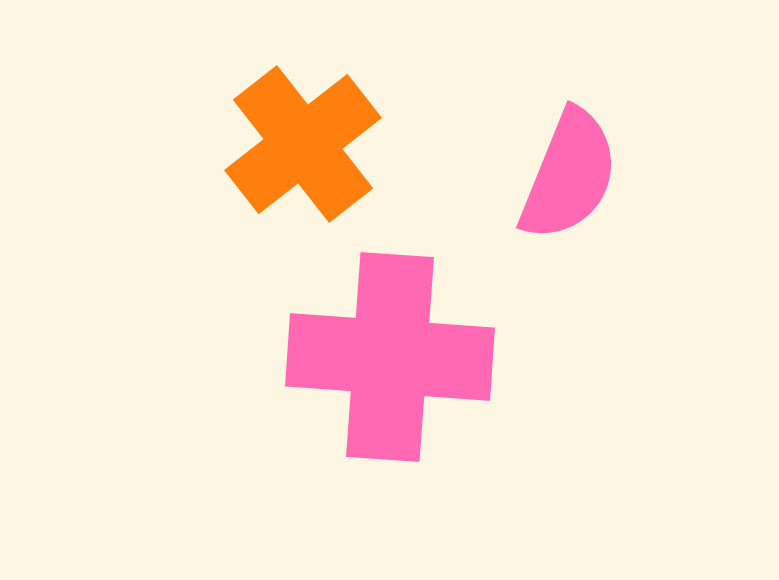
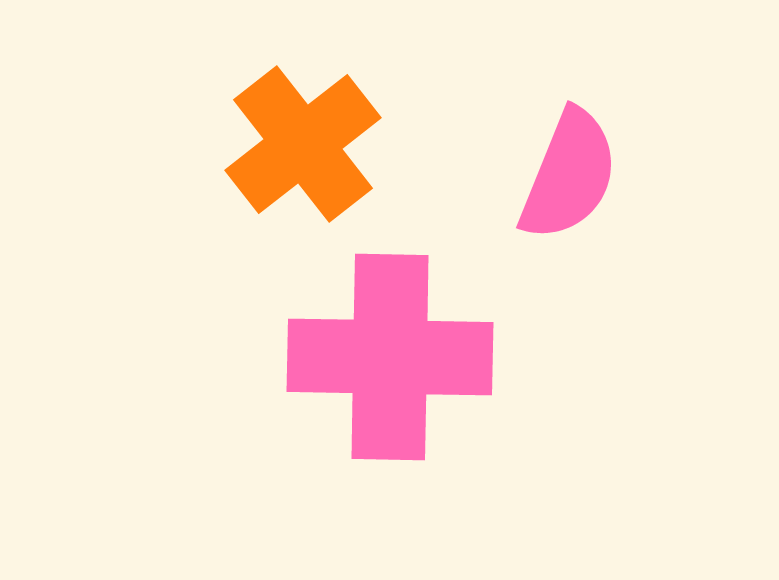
pink cross: rotated 3 degrees counterclockwise
